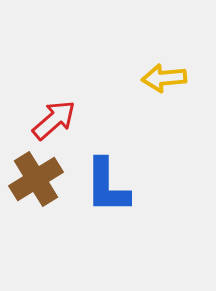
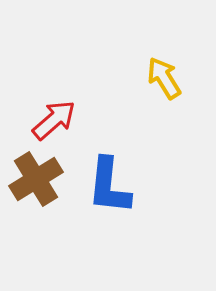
yellow arrow: rotated 63 degrees clockwise
blue L-shape: moved 2 px right; rotated 6 degrees clockwise
